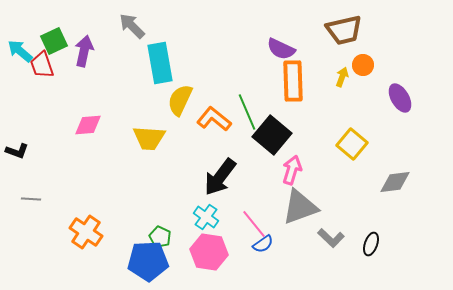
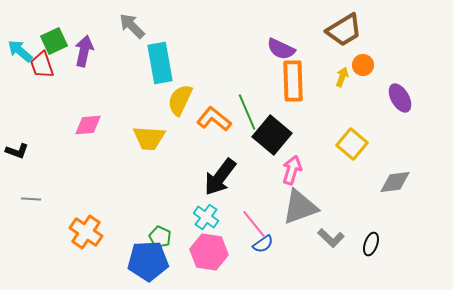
brown trapezoid: rotated 18 degrees counterclockwise
